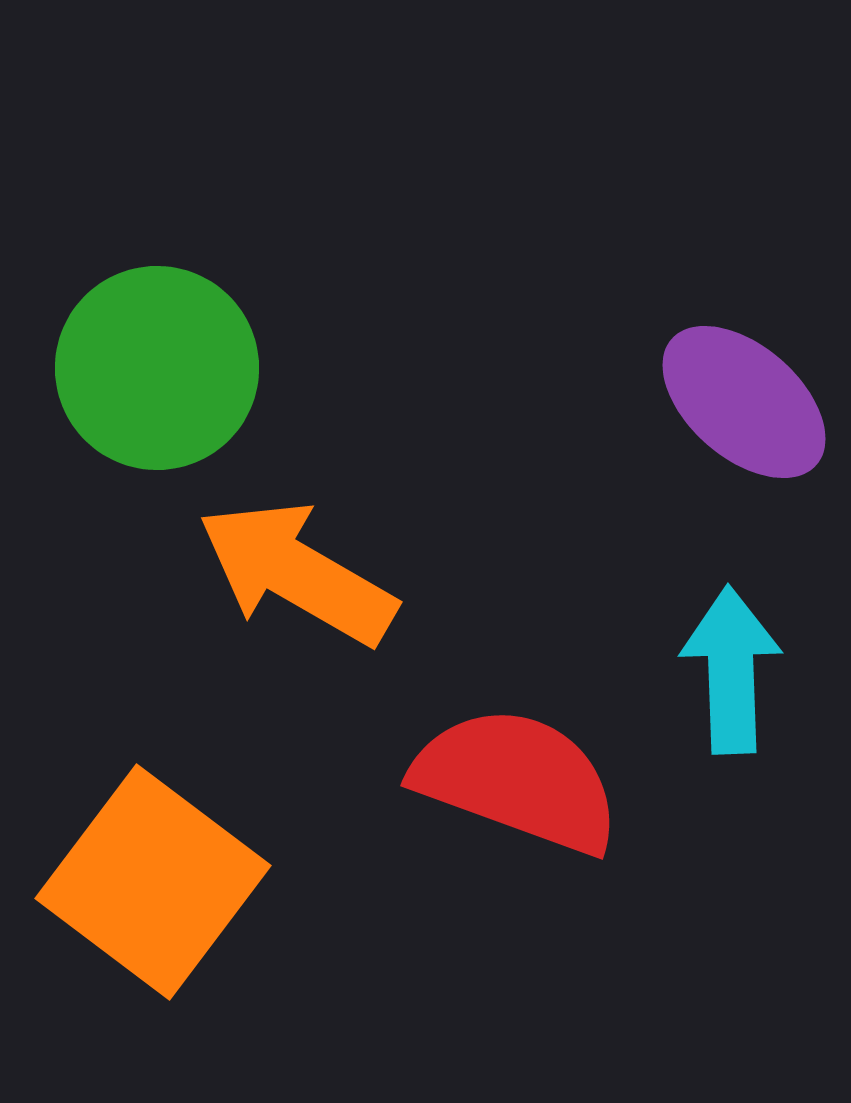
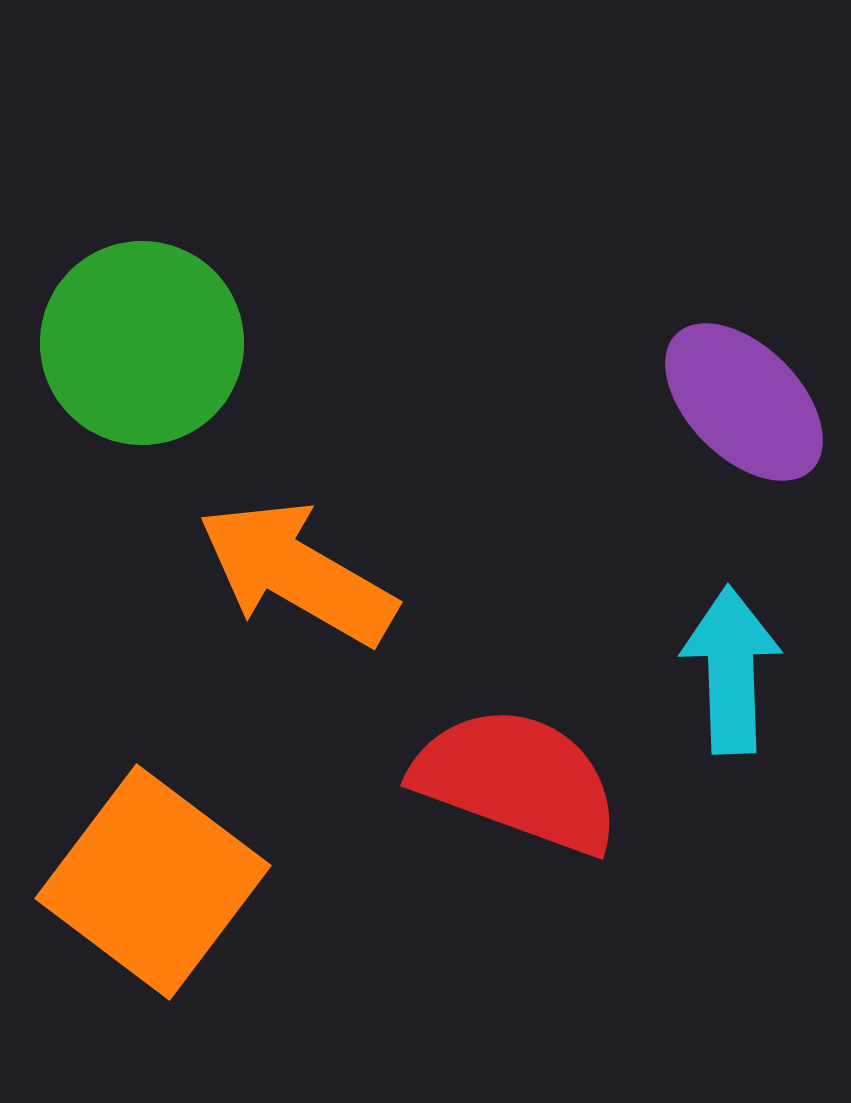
green circle: moved 15 px left, 25 px up
purple ellipse: rotated 4 degrees clockwise
